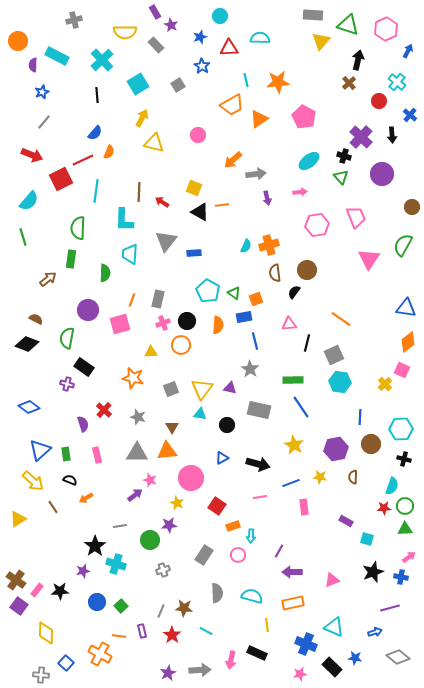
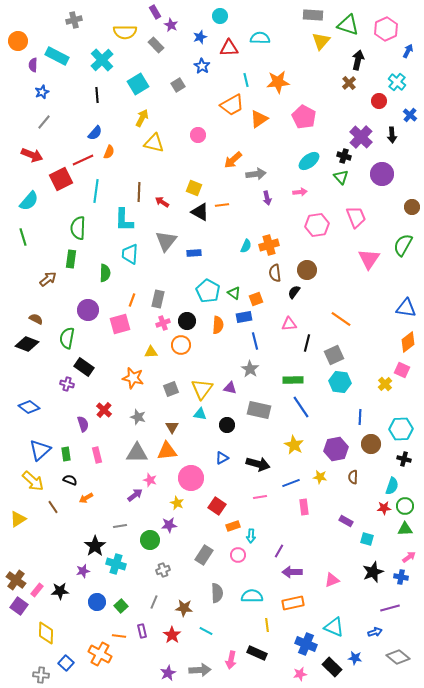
cyan semicircle at (252, 596): rotated 15 degrees counterclockwise
gray line at (161, 611): moved 7 px left, 9 px up
